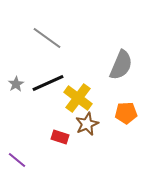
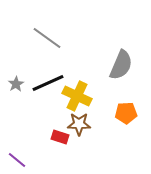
yellow cross: moved 1 px left, 2 px up; rotated 12 degrees counterclockwise
brown star: moved 8 px left; rotated 25 degrees clockwise
